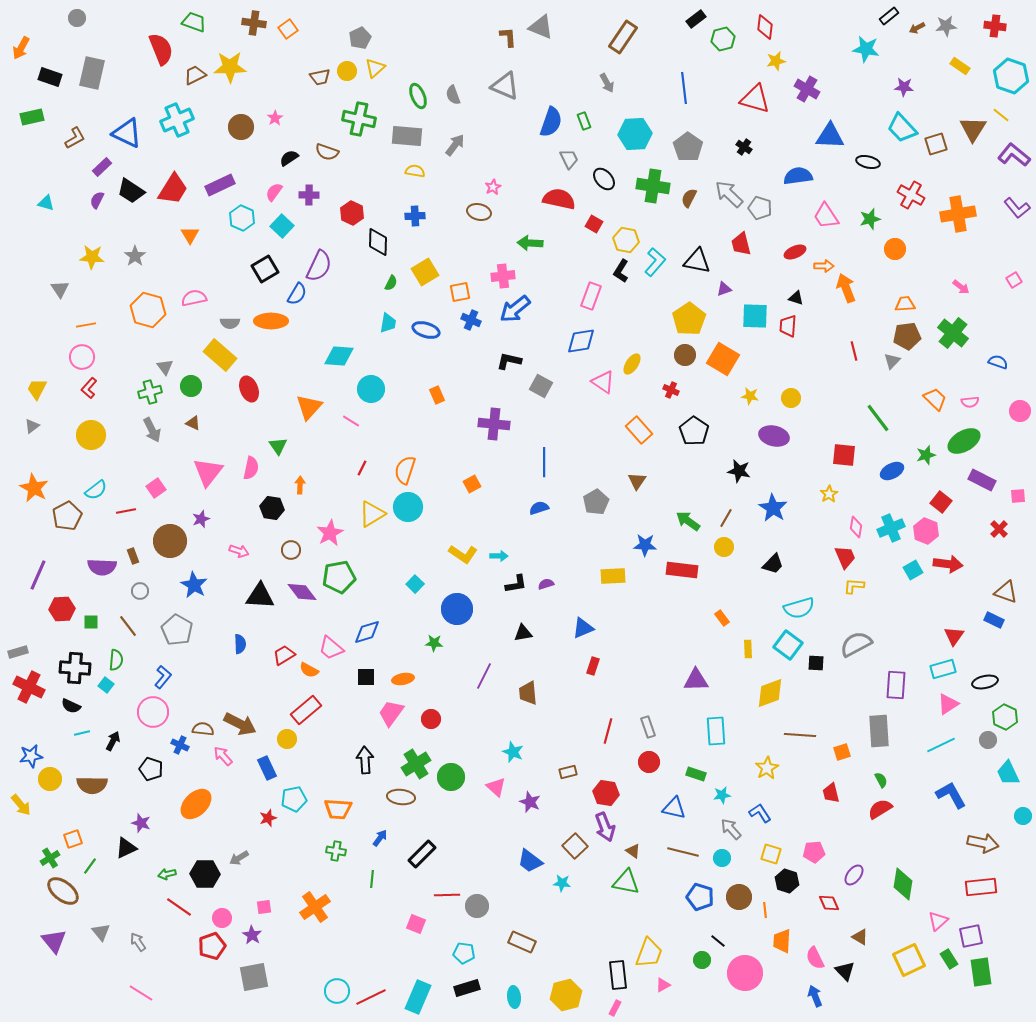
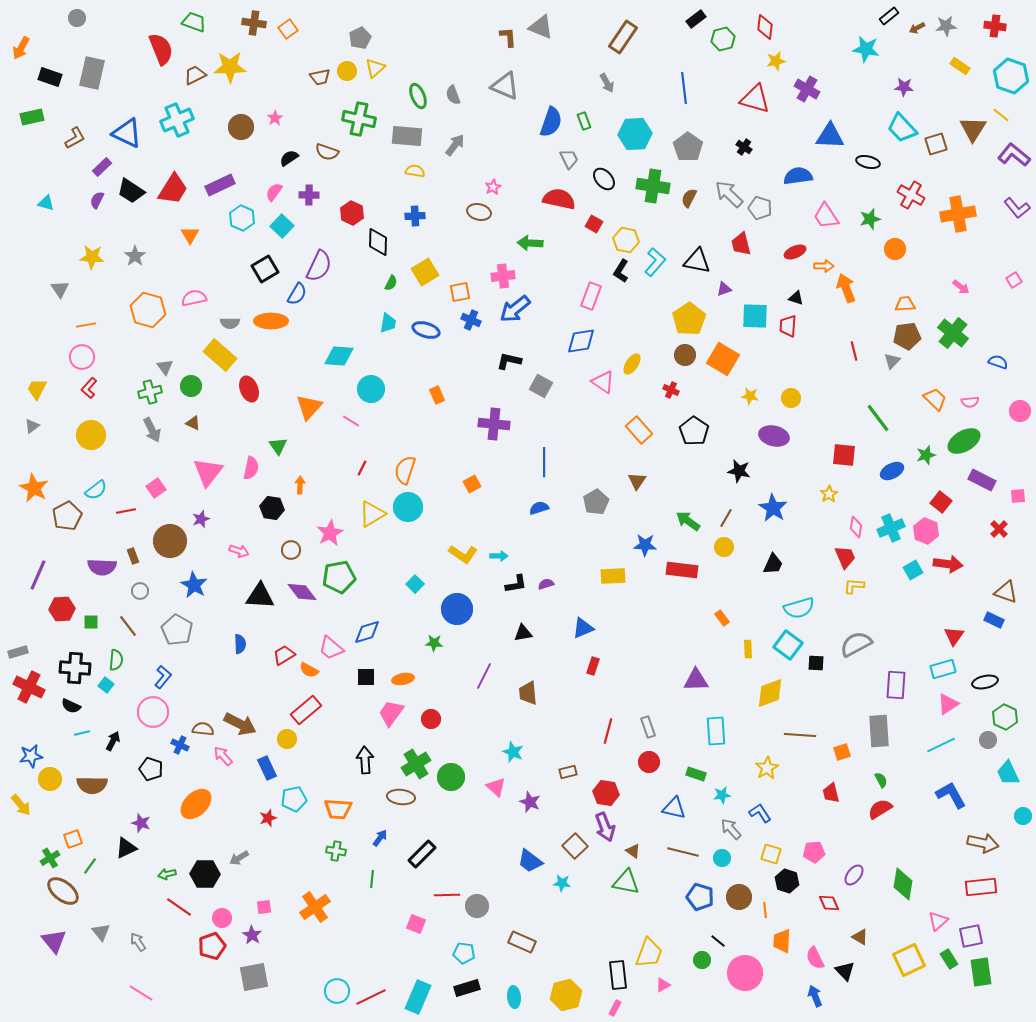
black trapezoid at (773, 564): rotated 20 degrees counterclockwise
